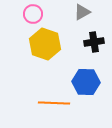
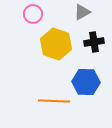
yellow hexagon: moved 11 px right
orange line: moved 2 px up
